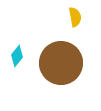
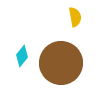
cyan diamond: moved 5 px right
